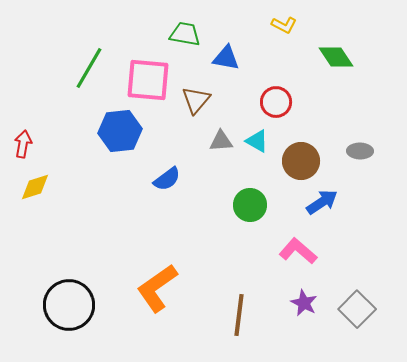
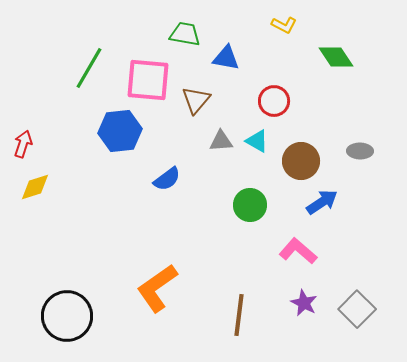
red circle: moved 2 px left, 1 px up
red arrow: rotated 8 degrees clockwise
black circle: moved 2 px left, 11 px down
